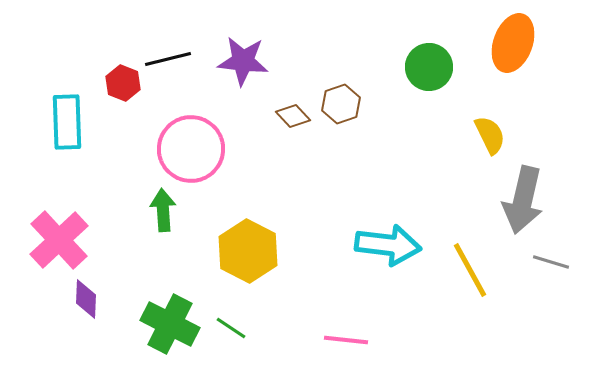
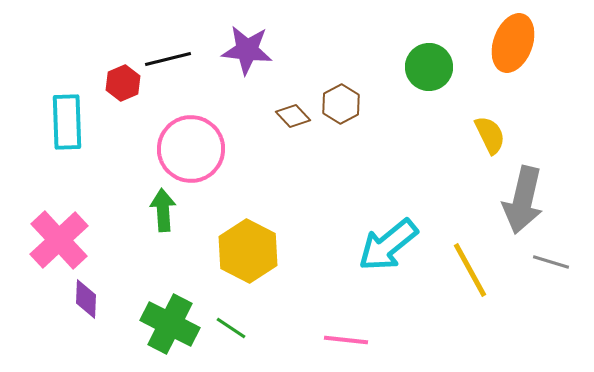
purple star: moved 4 px right, 11 px up
red hexagon: rotated 16 degrees clockwise
brown hexagon: rotated 9 degrees counterclockwise
cyan arrow: rotated 134 degrees clockwise
